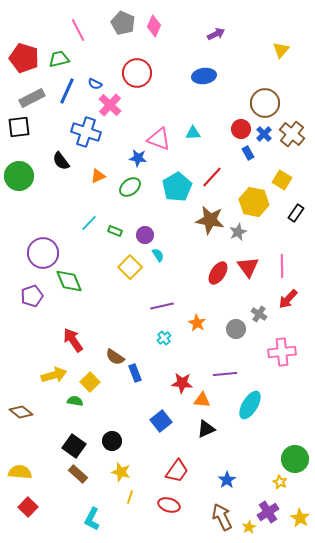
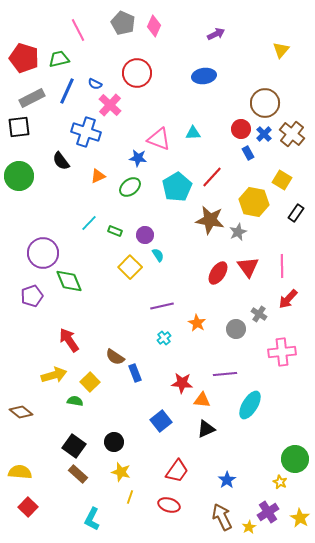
red arrow at (73, 340): moved 4 px left
black circle at (112, 441): moved 2 px right, 1 px down
